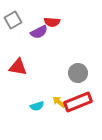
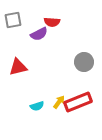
gray square: rotated 18 degrees clockwise
purple semicircle: moved 2 px down
red triangle: rotated 24 degrees counterclockwise
gray circle: moved 6 px right, 11 px up
yellow arrow: rotated 88 degrees clockwise
